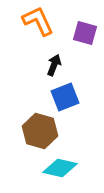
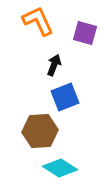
brown hexagon: rotated 20 degrees counterclockwise
cyan diamond: rotated 20 degrees clockwise
